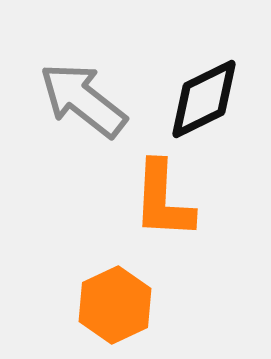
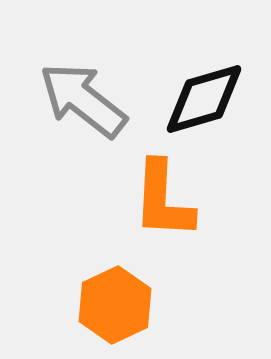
black diamond: rotated 10 degrees clockwise
